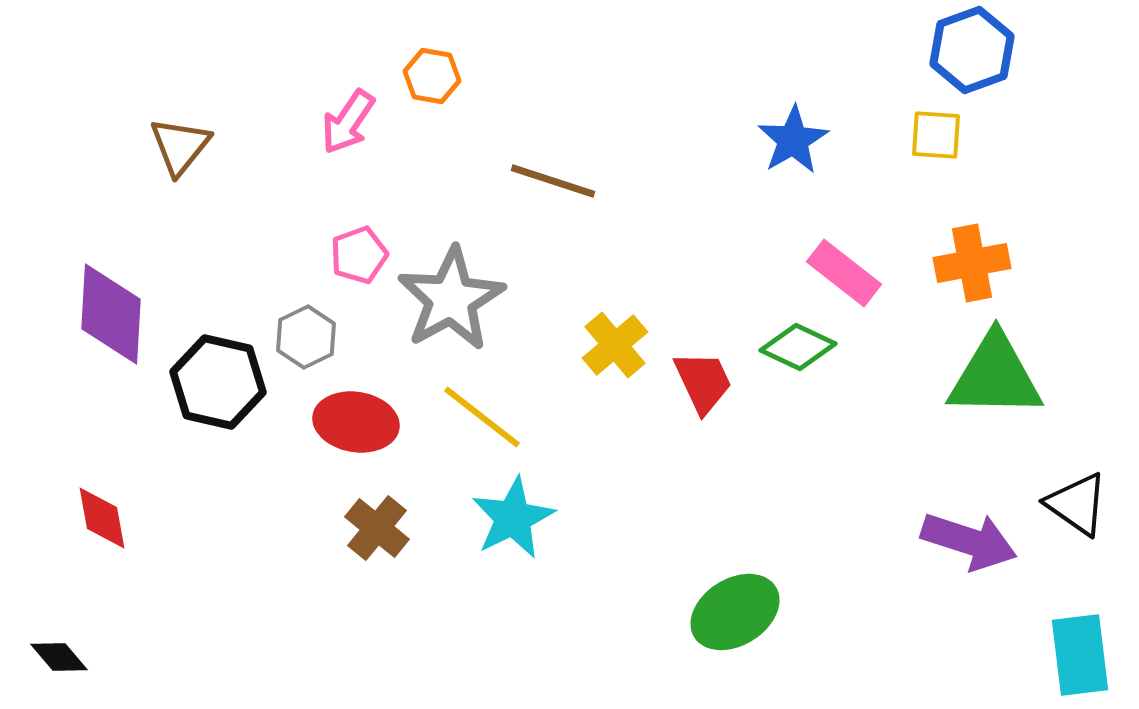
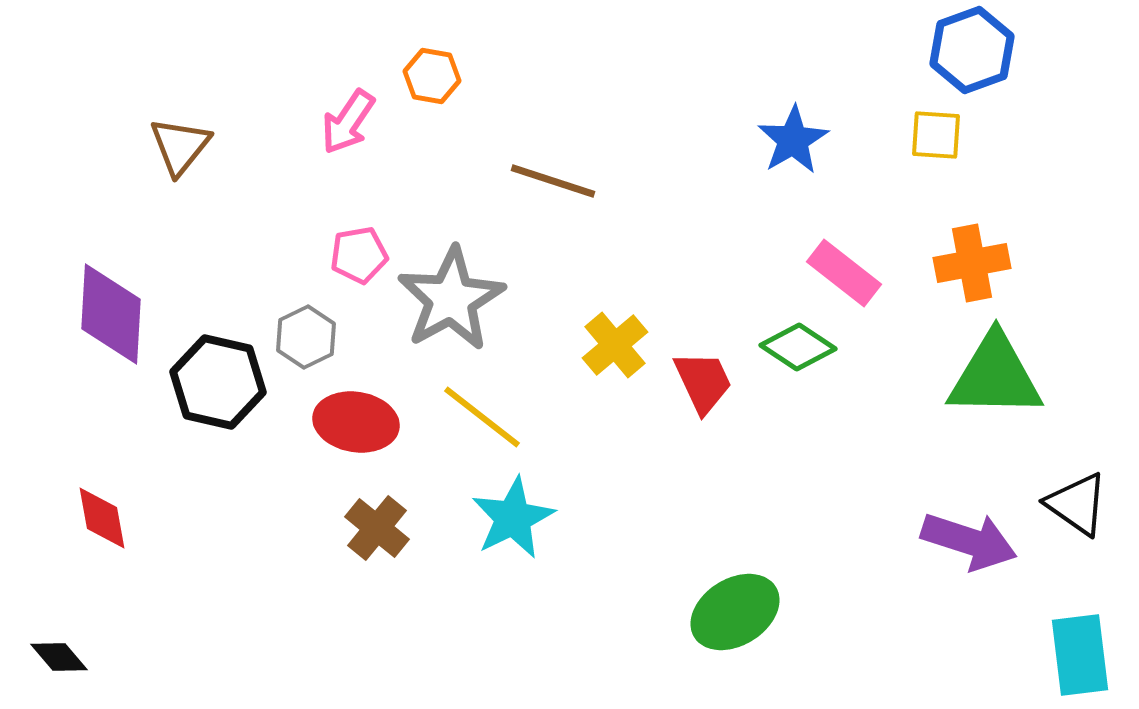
pink pentagon: rotated 10 degrees clockwise
green diamond: rotated 8 degrees clockwise
